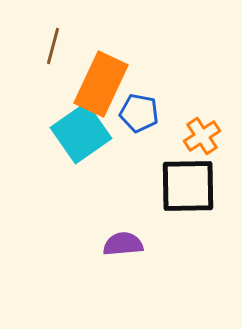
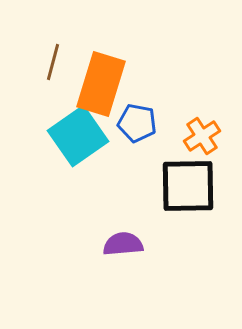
brown line: moved 16 px down
orange rectangle: rotated 8 degrees counterclockwise
blue pentagon: moved 2 px left, 10 px down
cyan square: moved 3 px left, 3 px down
